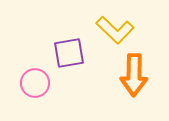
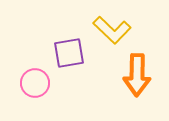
yellow L-shape: moved 3 px left
orange arrow: moved 3 px right
